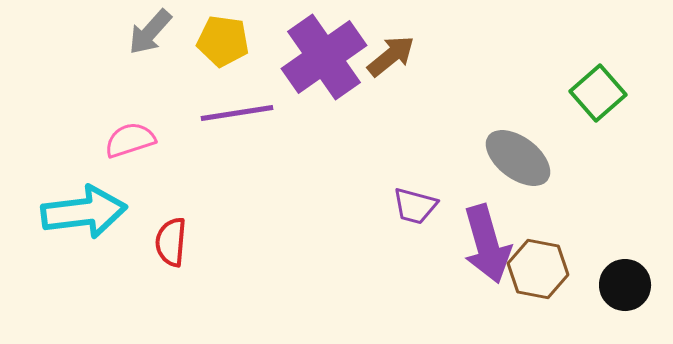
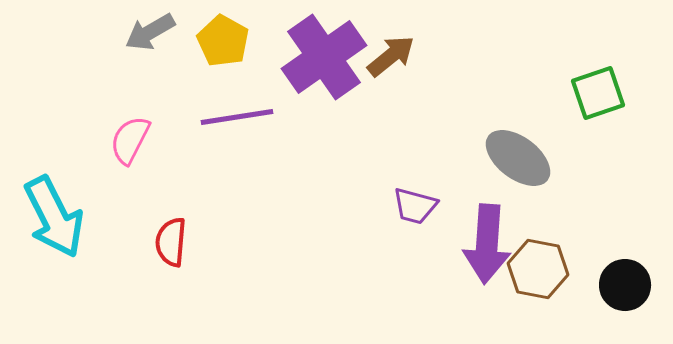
gray arrow: rotated 18 degrees clockwise
yellow pentagon: rotated 21 degrees clockwise
green square: rotated 22 degrees clockwise
purple line: moved 4 px down
pink semicircle: rotated 45 degrees counterclockwise
cyan arrow: moved 30 px left, 5 px down; rotated 70 degrees clockwise
purple arrow: rotated 20 degrees clockwise
